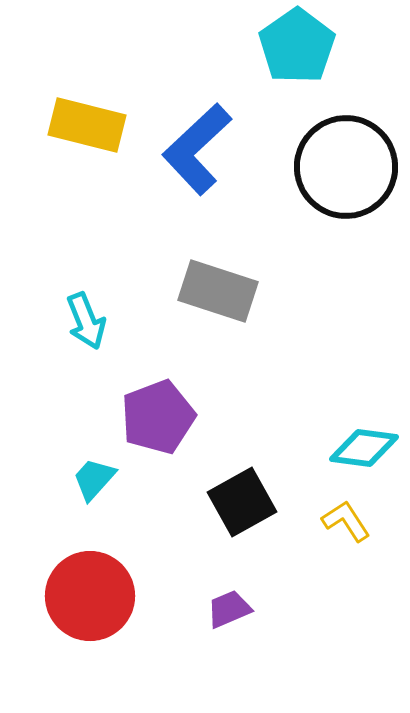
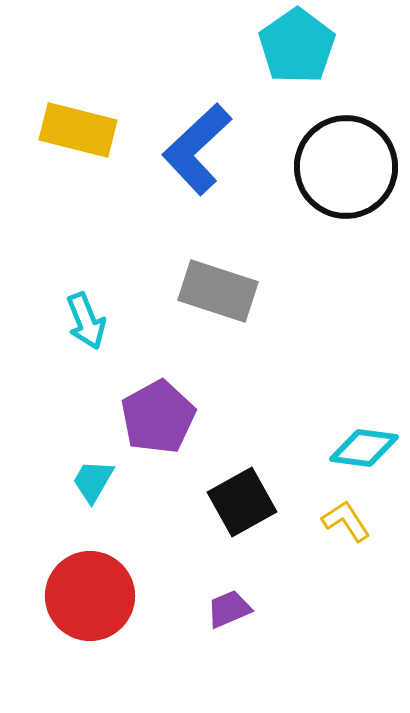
yellow rectangle: moved 9 px left, 5 px down
purple pentagon: rotated 8 degrees counterclockwise
cyan trapezoid: moved 1 px left, 2 px down; rotated 12 degrees counterclockwise
